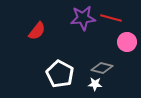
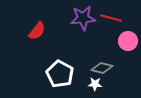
pink circle: moved 1 px right, 1 px up
